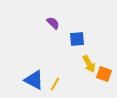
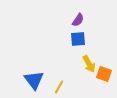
purple semicircle: moved 25 px right, 3 px up; rotated 80 degrees clockwise
blue square: moved 1 px right
blue triangle: rotated 25 degrees clockwise
yellow line: moved 4 px right, 3 px down
